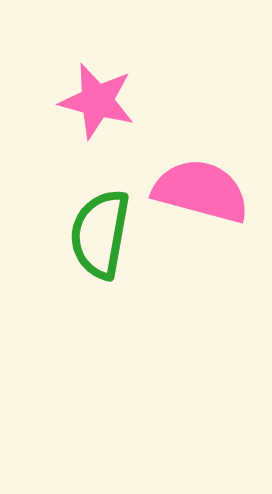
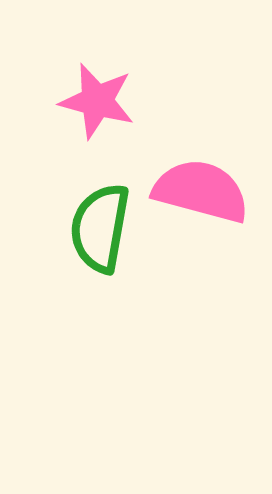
green semicircle: moved 6 px up
